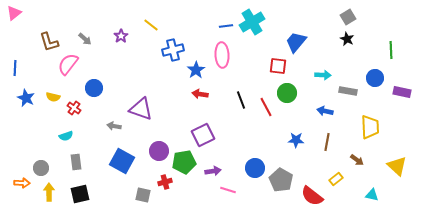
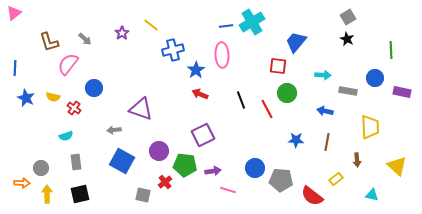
purple star at (121, 36): moved 1 px right, 3 px up
red arrow at (200, 94): rotated 14 degrees clockwise
red line at (266, 107): moved 1 px right, 2 px down
gray arrow at (114, 126): moved 4 px down; rotated 16 degrees counterclockwise
brown arrow at (357, 160): rotated 48 degrees clockwise
green pentagon at (184, 162): moved 1 px right, 3 px down; rotated 15 degrees clockwise
gray pentagon at (281, 180): rotated 25 degrees counterclockwise
red cross at (165, 182): rotated 24 degrees counterclockwise
yellow arrow at (49, 192): moved 2 px left, 2 px down
